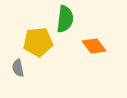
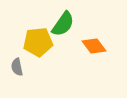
green semicircle: moved 2 px left, 5 px down; rotated 28 degrees clockwise
gray semicircle: moved 1 px left, 1 px up
